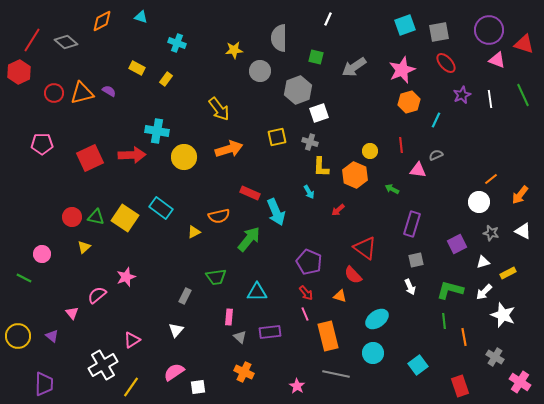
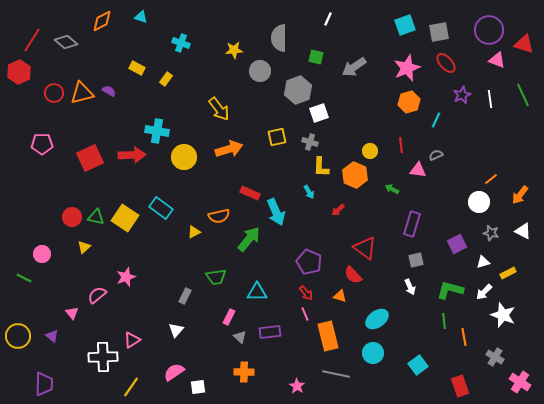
cyan cross at (177, 43): moved 4 px right
pink star at (402, 70): moved 5 px right, 2 px up
pink rectangle at (229, 317): rotated 21 degrees clockwise
white cross at (103, 365): moved 8 px up; rotated 28 degrees clockwise
orange cross at (244, 372): rotated 24 degrees counterclockwise
